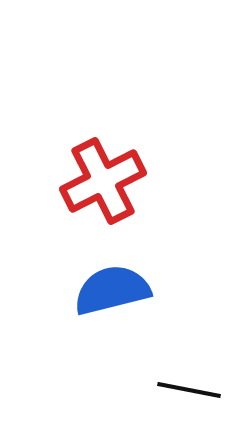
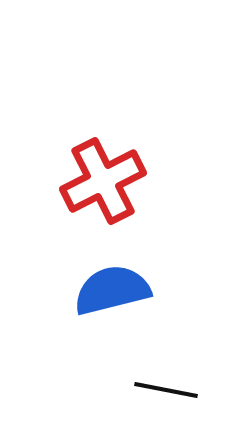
black line: moved 23 px left
